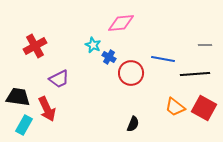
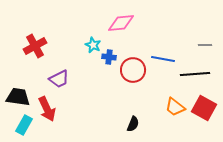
blue cross: rotated 24 degrees counterclockwise
red circle: moved 2 px right, 3 px up
